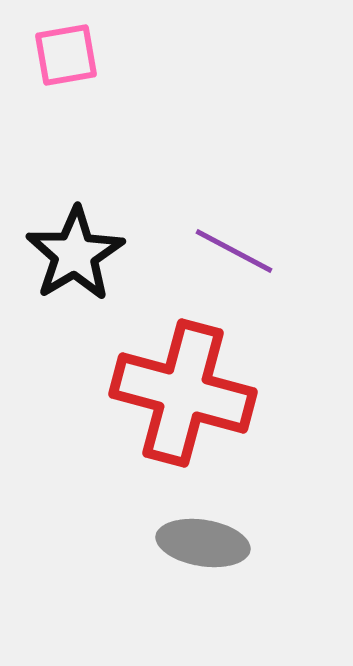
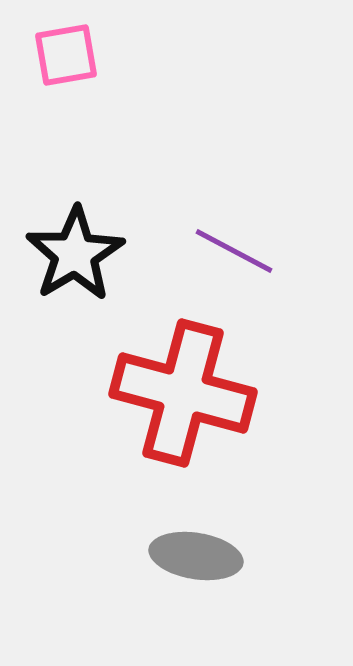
gray ellipse: moved 7 px left, 13 px down
